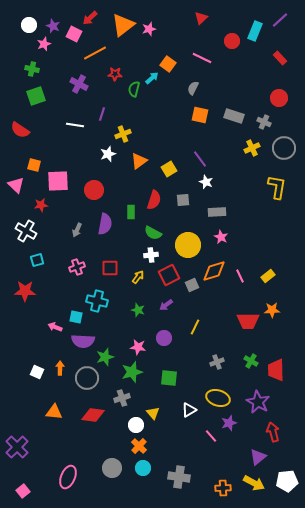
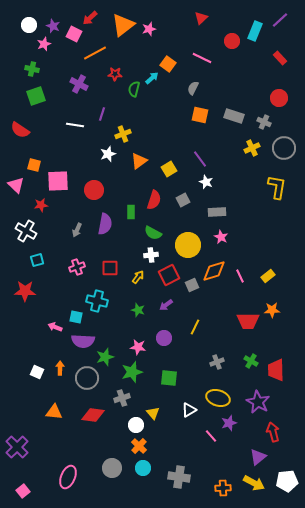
gray square at (183, 200): rotated 24 degrees counterclockwise
